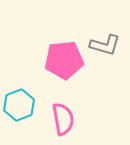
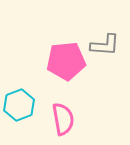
gray L-shape: rotated 12 degrees counterclockwise
pink pentagon: moved 2 px right, 1 px down
